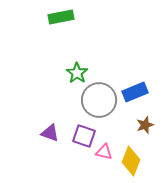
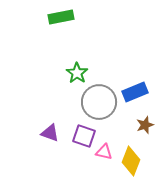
gray circle: moved 2 px down
